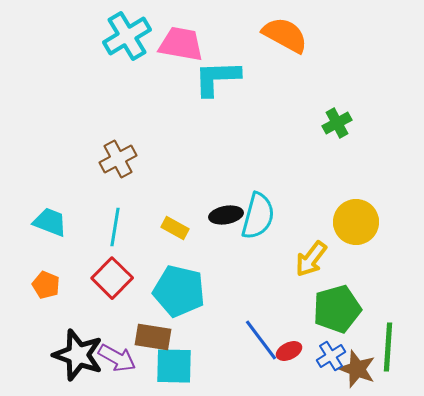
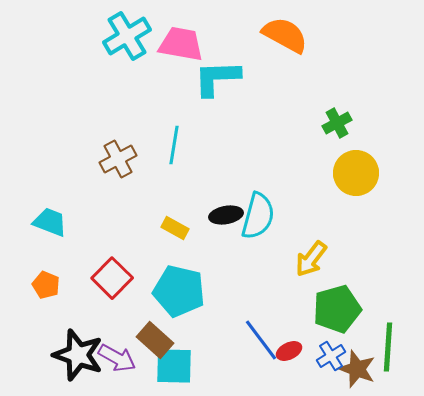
yellow circle: moved 49 px up
cyan line: moved 59 px right, 82 px up
brown rectangle: moved 2 px right, 3 px down; rotated 33 degrees clockwise
